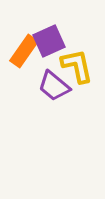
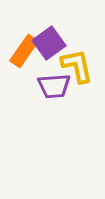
purple square: moved 2 px down; rotated 12 degrees counterclockwise
purple trapezoid: rotated 44 degrees counterclockwise
